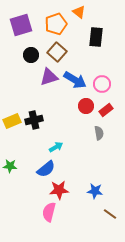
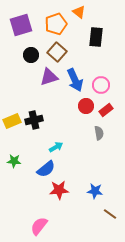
blue arrow: rotated 35 degrees clockwise
pink circle: moved 1 px left, 1 px down
green star: moved 4 px right, 5 px up
pink semicircle: moved 10 px left, 14 px down; rotated 24 degrees clockwise
